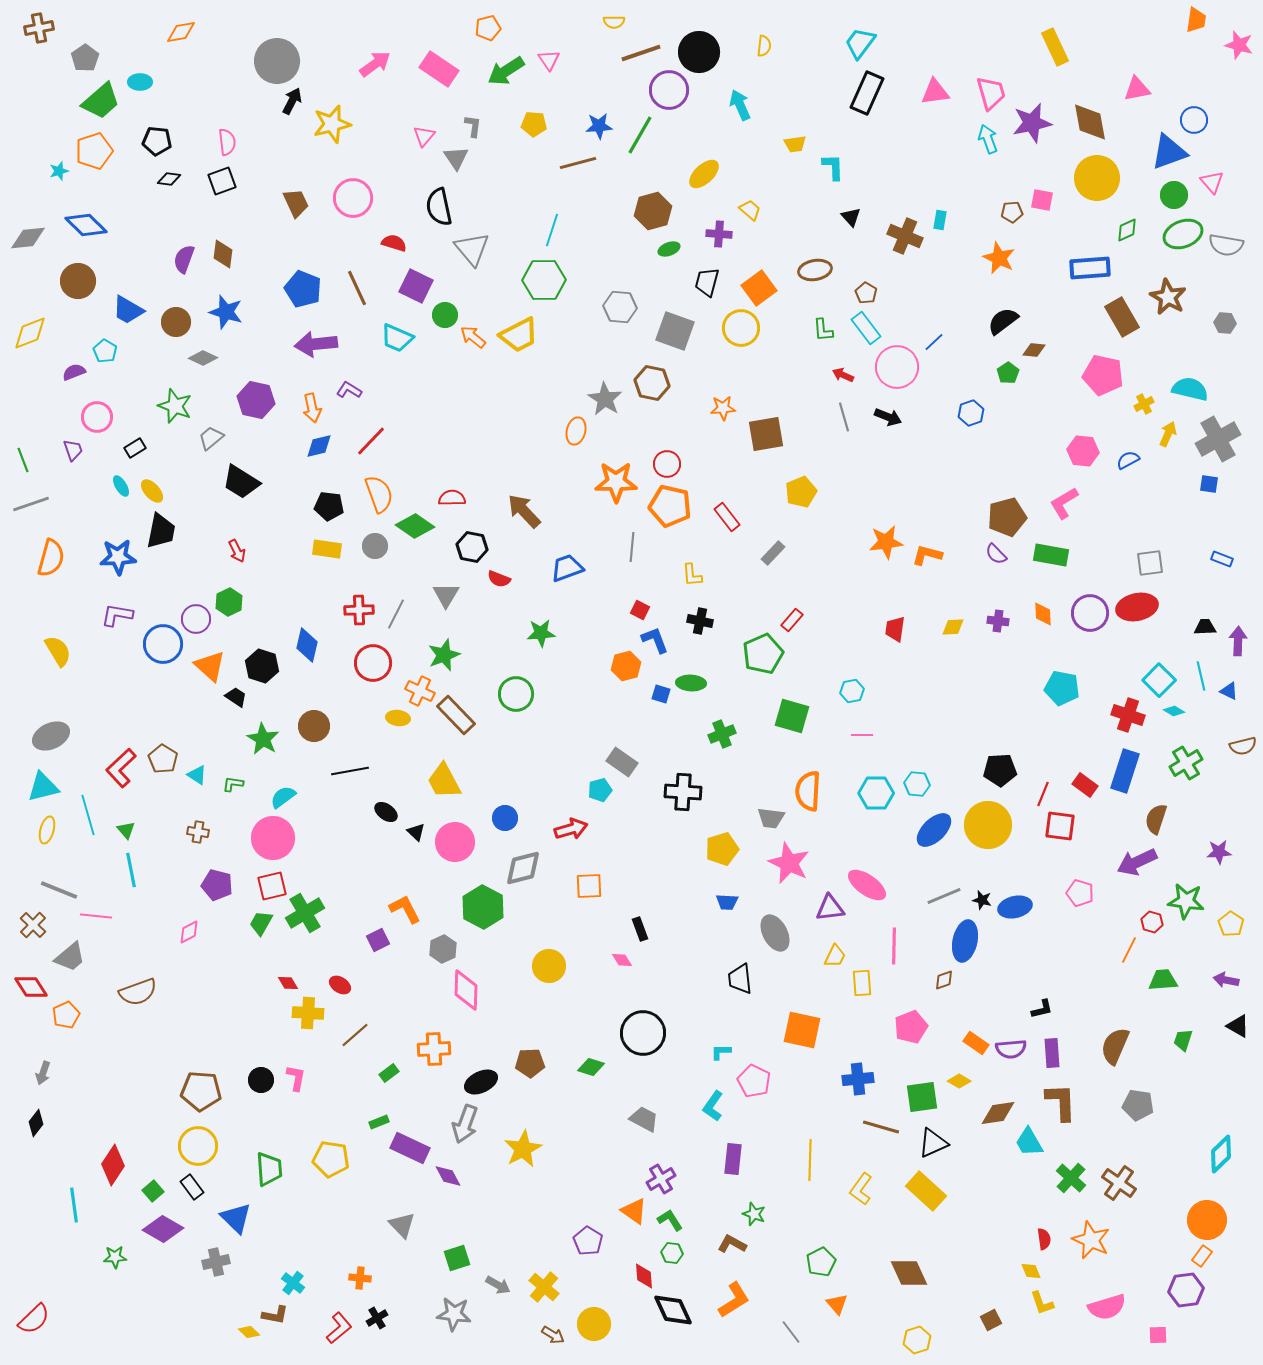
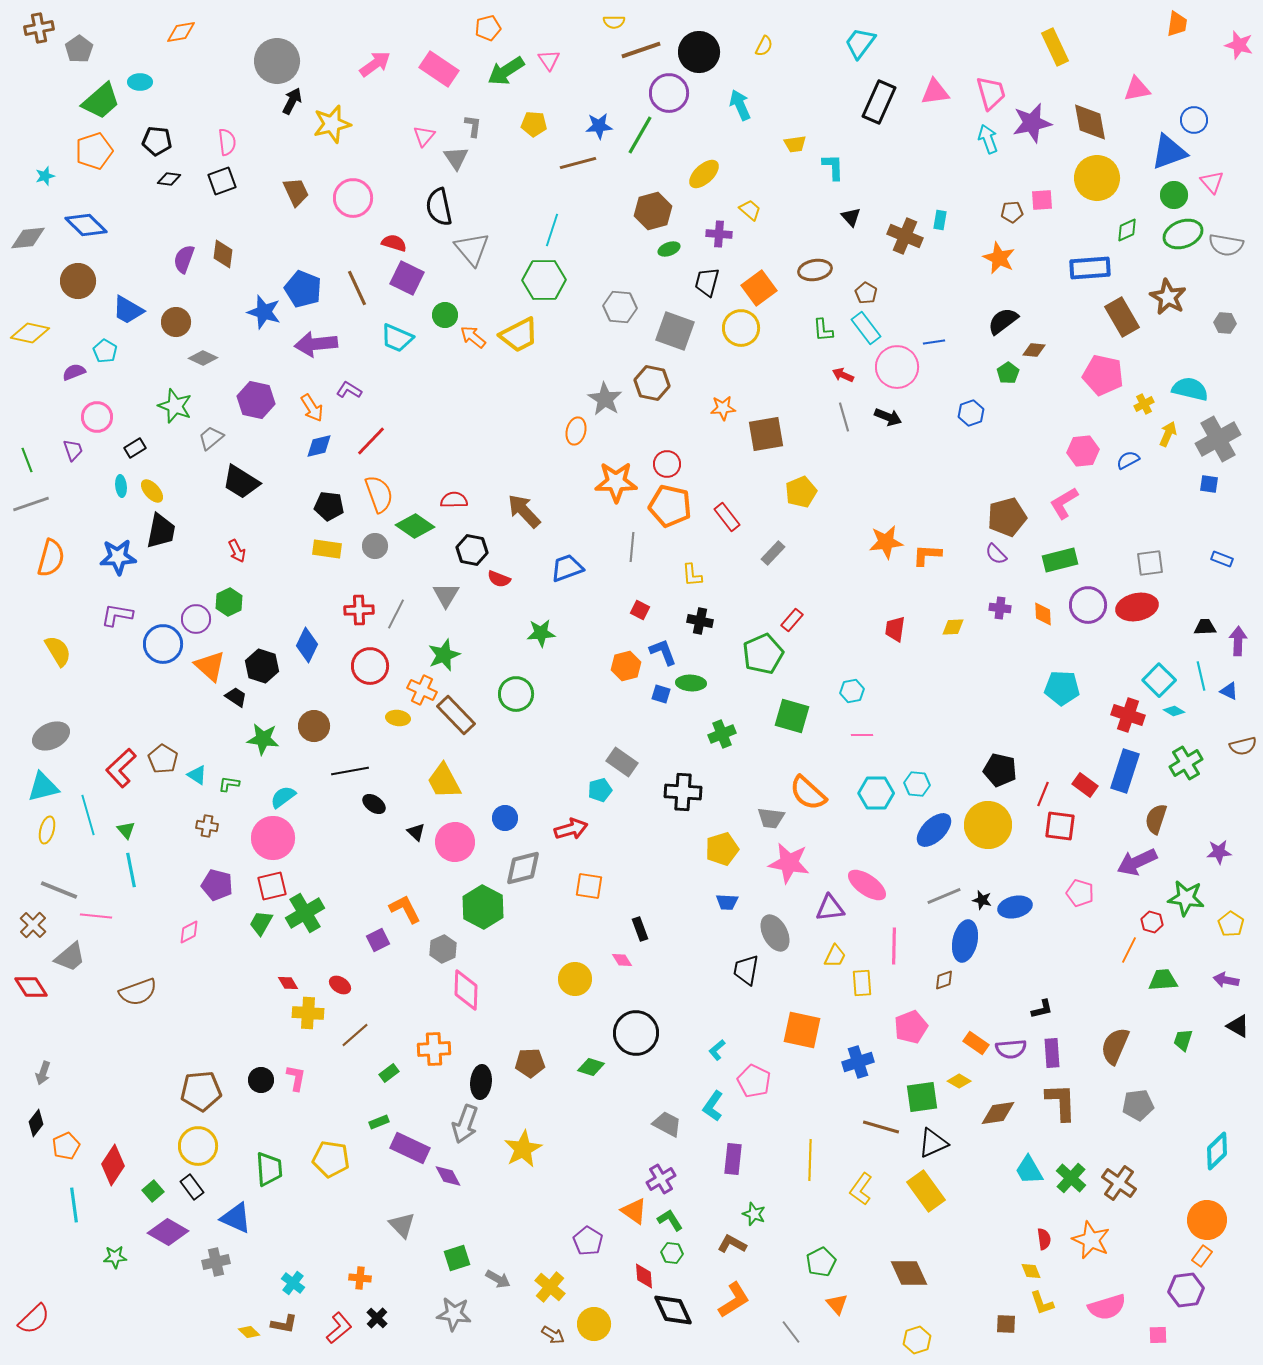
orange trapezoid at (1196, 20): moved 19 px left, 4 px down
yellow semicircle at (764, 46): rotated 20 degrees clockwise
brown line at (641, 53): moved 3 px up
gray pentagon at (85, 58): moved 6 px left, 9 px up
purple circle at (669, 90): moved 3 px down
black rectangle at (867, 93): moved 12 px right, 9 px down
cyan star at (59, 171): moved 14 px left, 5 px down
pink square at (1042, 200): rotated 15 degrees counterclockwise
brown trapezoid at (296, 203): moved 11 px up
purple square at (416, 286): moved 9 px left, 8 px up
blue star at (226, 312): moved 38 px right
yellow diamond at (30, 333): rotated 33 degrees clockwise
blue line at (934, 342): rotated 35 degrees clockwise
orange arrow at (312, 408): rotated 20 degrees counterclockwise
pink hexagon at (1083, 451): rotated 12 degrees counterclockwise
green line at (23, 460): moved 4 px right
cyan ellipse at (121, 486): rotated 25 degrees clockwise
red semicircle at (452, 498): moved 2 px right, 2 px down
black hexagon at (472, 547): moved 3 px down
orange L-shape at (927, 555): rotated 12 degrees counterclockwise
green rectangle at (1051, 555): moved 9 px right, 5 px down; rotated 24 degrees counterclockwise
purple circle at (1090, 613): moved 2 px left, 8 px up
purple cross at (998, 621): moved 2 px right, 13 px up
blue L-shape at (655, 640): moved 8 px right, 12 px down
blue diamond at (307, 645): rotated 12 degrees clockwise
red circle at (373, 663): moved 3 px left, 3 px down
cyan pentagon at (1062, 688): rotated 8 degrees counterclockwise
orange cross at (420, 691): moved 2 px right, 1 px up
green star at (263, 739): rotated 24 degrees counterclockwise
black pentagon at (1000, 770): rotated 16 degrees clockwise
green L-shape at (233, 784): moved 4 px left
orange semicircle at (808, 791): moved 2 px down; rotated 51 degrees counterclockwise
black ellipse at (386, 812): moved 12 px left, 8 px up
brown cross at (198, 832): moved 9 px right, 6 px up
pink star at (789, 863): rotated 15 degrees counterclockwise
orange square at (589, 886): rotated 12 degrees clockwise
green star at (1186, 901): moved 3 px up
yellow circle at (549, 966): moved 26 px right, 13 px down
black trapezoid at (740, 979): moved 6 px right, 9 px up; rotated 16 degrees clockwise
orange pentagon at (66, 1015): moved 131 px down
black circle at (643, 1033): moved 7 px left
cyan L-shape at (721, 1052): moved 4 px left, 2 px up; rotated 40 degrees counterclockwise
blue cross at (858, 1079): moved 17 px up; rotated 12 degrees counterclockwise
black ellipse at (481, 1082): rotated 60 degrees counterclockwise
brown pentagon at (201, 1091): rotated 9 degrees counterclockwise
gray pentagon at (1138, 1105): rotated 16 degrees counterclockwise
gray trapezoid at (644, 1119): moved 23 px right, 5 px down
cyan trapezoid at (1029, 1142): moved 28 px down
cyan diamond at (1221, 1154): moved 4 px left, 3 px up
yellow rectangle at (926, 1191): rotated 12 degrees clockwise
blue triangle at (236, 1218): rotated 20 degrees counterclockwise
purple diamond at (163, 1229): moved 5 px right, 3 px down
gray arrow at (498, 1285): moved 6 px up
yellow cross at (544, 1287): moved 6 px right
brown L-shape at (275, 1315): moved 9 px right, 9 px down
black cross at (377, 1318): rotated 15 degrees counterclockwise
brown square at (991, 1320): moved 15 px right, 4 px down; rotated 30 degrees clockwise
